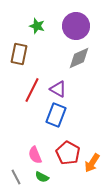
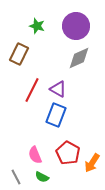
brown rectangle: rotated 15 degrees clockwise
